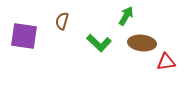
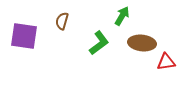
green arrow: moved 4 px left
green L-shape: rotated 80 degrees counterclockwise
